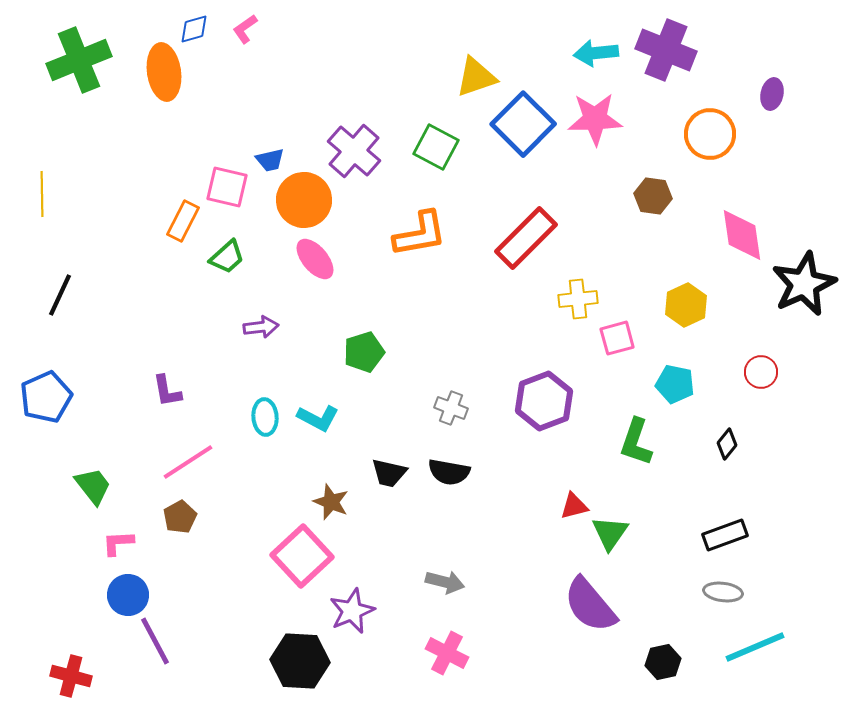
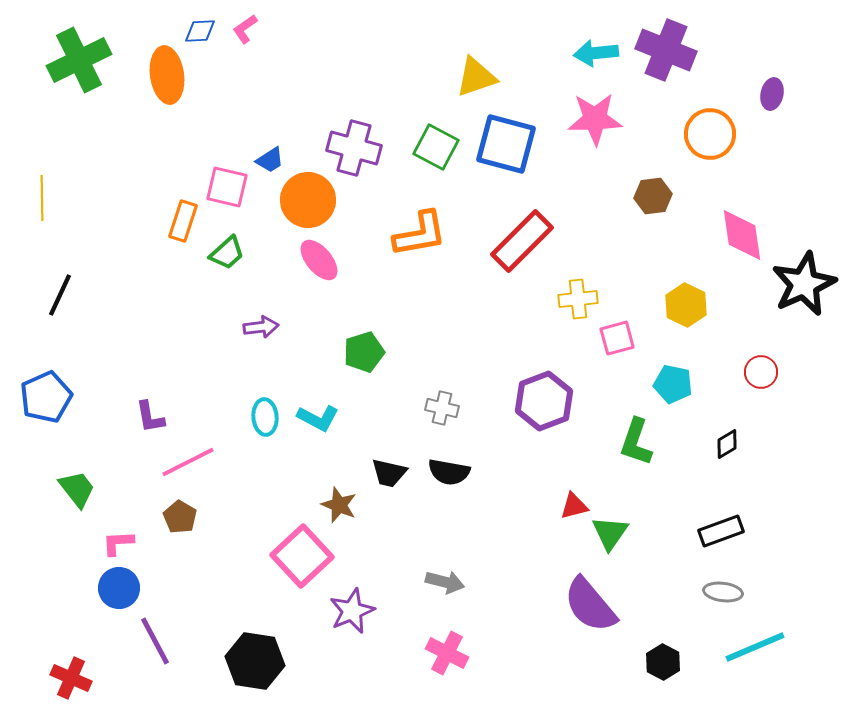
blue diamond at (194, 29): moved 6 px right, 2 px down; rotated 12 degrees clockwise
green cross at (79, 60): rotated 4 degrees counterclockwise
orange ellipse at (164, 72): moved 3 px right, 3 px down
blue square at (523, 124): moved 17 px left, 20 px down; rotated 30 degrees counterclockwise
purple cross at (354, 151): moved 3 px up; rotated 26 degrees counterclockwise
blue trapezoid at (270, 160): rotated 20 degrees counterclockwise
yellow line at (42, 194): moved 4 px down
brown hexagon at (653, 196): rotated 15 degrees counterclockwise
orange circle at (304, 200): moved 4 px right
orange rectangle at (183, 221): rotated 9 degrees counterclockwise
red rectangle at (526, 238): moved 4 px left, 3 px down
green trapezoid at (227, 257): moved 4 px up
pink ellipse at (315, 259): moved 4 px right, 1 px down
yellow hexagon at (686, 305): rotated 9 degrees counterclockwise
cyan pentagon at (675, 384): moved 2 px left
purple L-shape at (167, 391): moved 17 px left, 26 px down
gray cross at (451, 408): moved 9 px left; rotated 8 degrees counterclockwise
black diamond at (727, 444): rotated 20 degrees clockwise
pink line at (188, 462): rotated 6 degrees clockwise
green trapezoid at (93, 486): moved 16 px left, 3 px down
brown star at (331, 502): moved 8 px right, 3 px down
brown pentagon at (180, 517): rotated 12 degrees counterclockwise
black rectangle at (725, 535): moved 4 px left, 4 px up
blue circle at (128, 595): moved 9 px left, 7 px up
black hexagon at (300, 661): moved 45 px left; rotated 6 degrees clockwise
black hexagon at (663, 662): rotated 20 degrees counterclockwise
red cross at (71, 676): moved 2 px down; rotated 9 degrees clockwise
